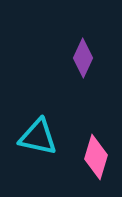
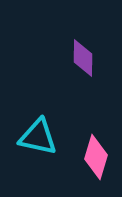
purple diamond: rotated 24 degrees counterclockwise
